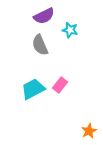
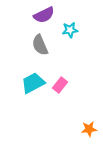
purple semicircle: moved 1 px up
cyan star: rotated 21 degrees counterclockwise
cyan trapezoid: moved 6 px up
orange star: moved 2 px up; rotated 21 degrees clockwise
